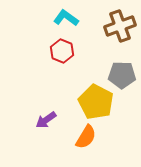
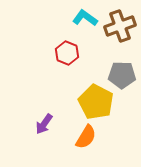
cyan L-shape: moved 19 px right
red hexagon: moved 5 px right, 2 px down
purple arrow: moved 2 px left, 4 px down; rotated 20 degrees counterclockwise
